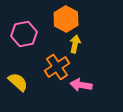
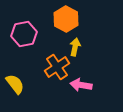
yellow arrow: moved 3 px down
yellow semicircle: moved 3 px left, 2 px down; rotated 10 degrees clockwise
